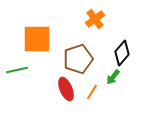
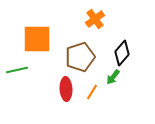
brown pentagon: moved 2 px right, 2 px up
red ellipse: rotated 20 degrees clockwise
